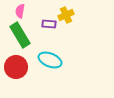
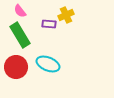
pink semicircle: rotated 48 degrees counterclockwise
cyan ellipse: moved 2 px left, 4 px down
